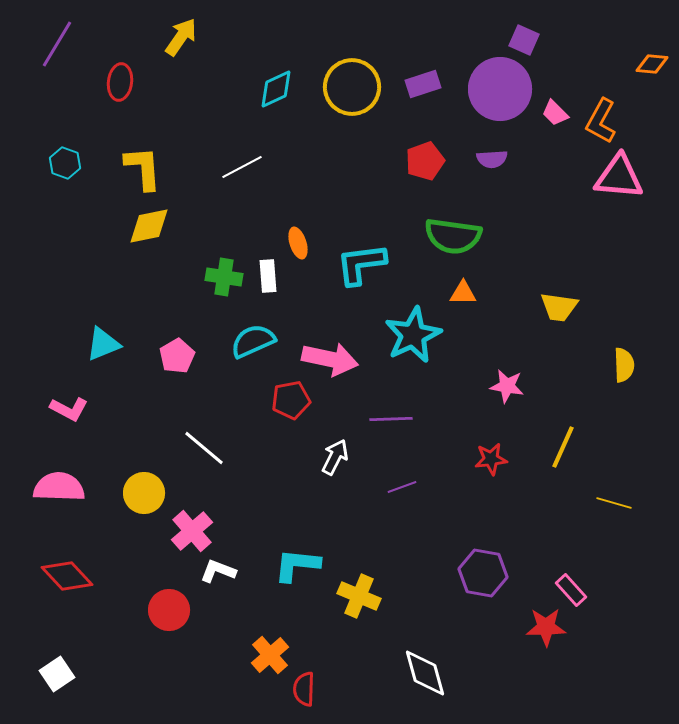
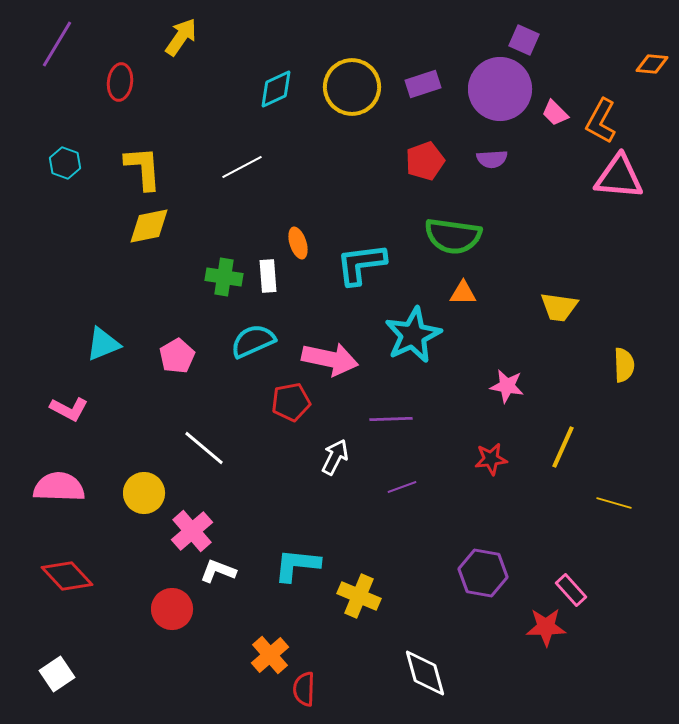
red pentagon at (291, 400): moved 2 px down
red circle at (169, 610): moved 3 px right, 1 px up
